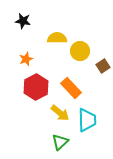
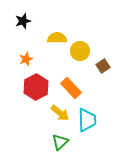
black star: rotated 28 degrees counterclockwise
